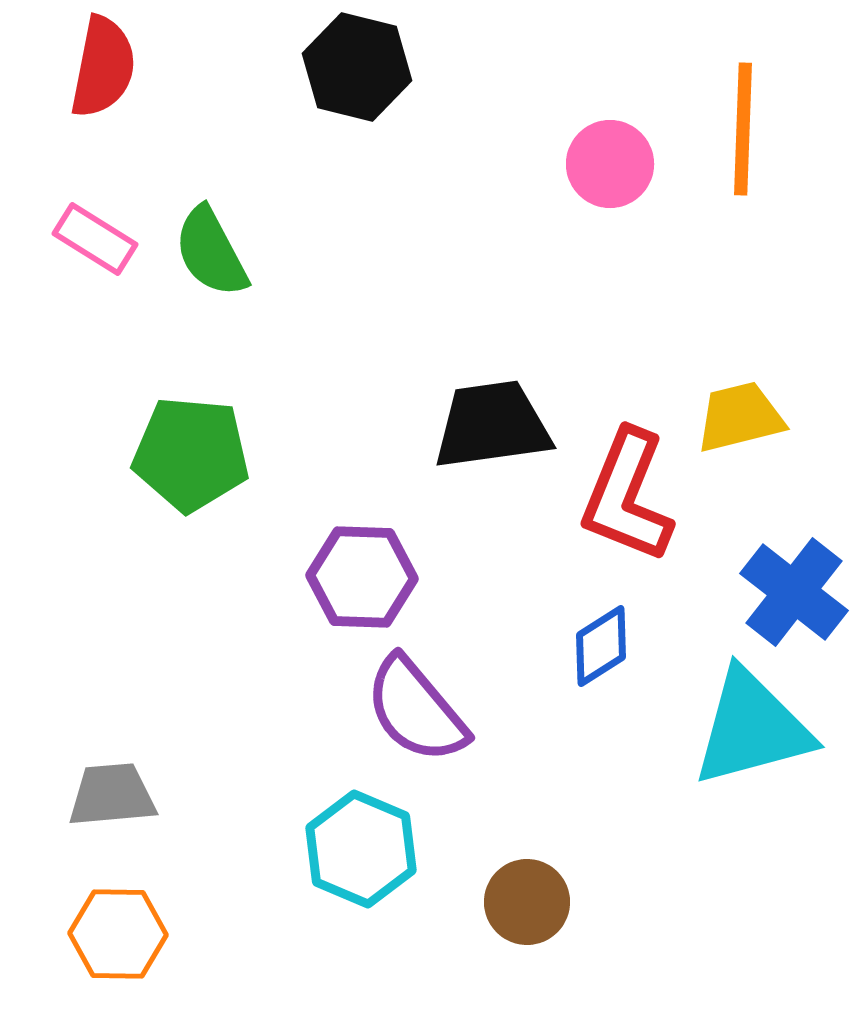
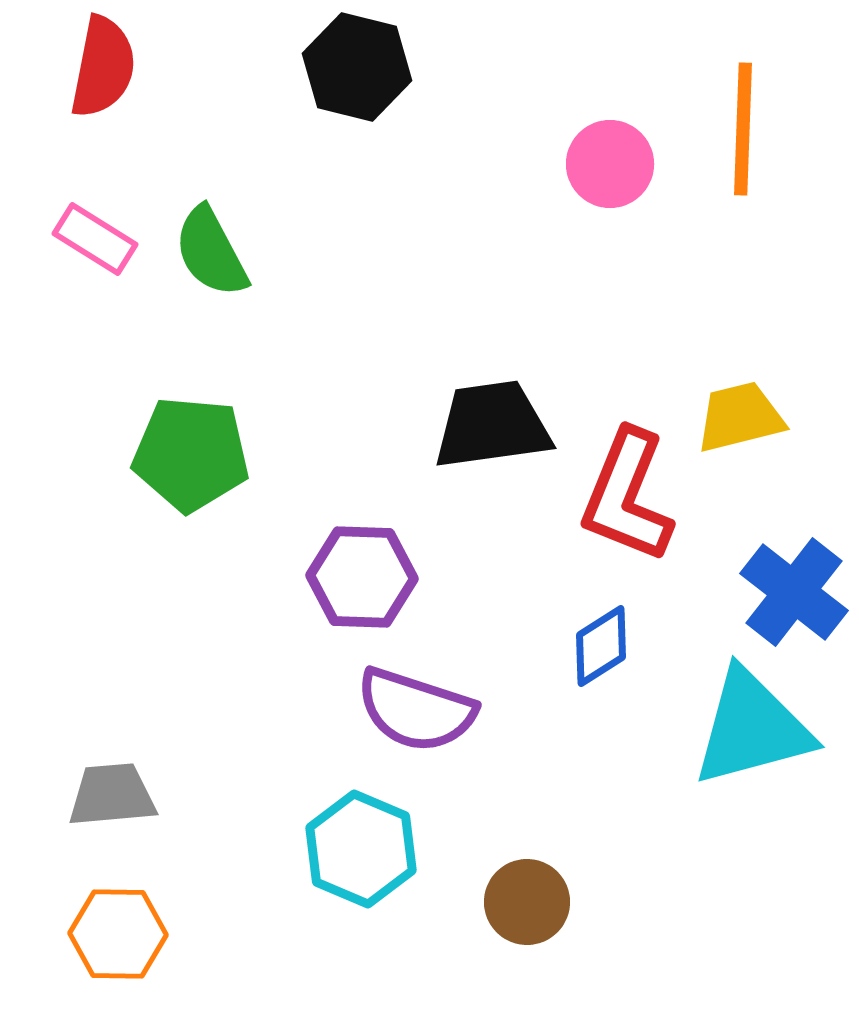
purple semicircle: rotated 32 degrees counterclockwise
